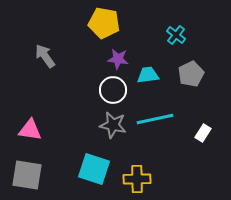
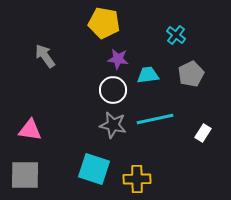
gray square: moved 2 px left; rotated 8 degrees counterclockwise
